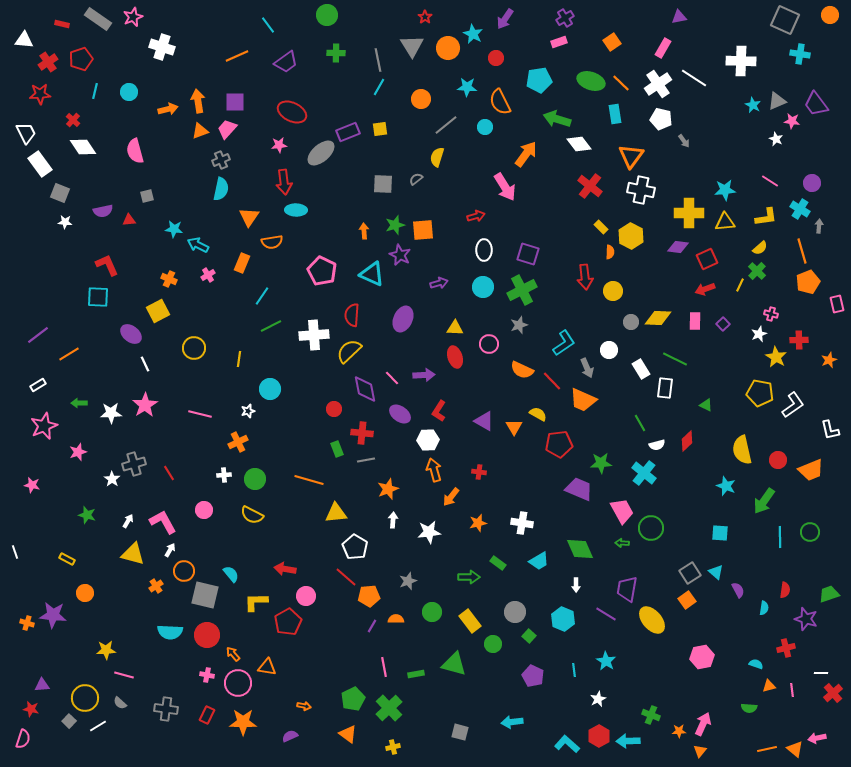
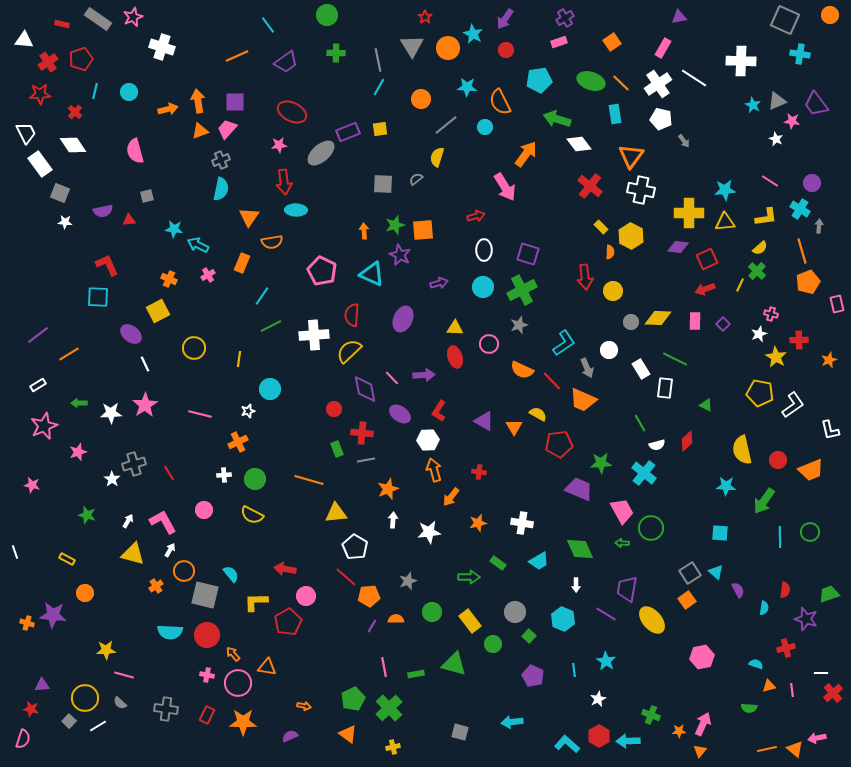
red circle at (496, 58): moved 10 px right, 8 px up
red cross at (73, 120): moved 2 px right, 8 px up
white diamond at (83, 147): moved 10 px left, 2 px up
cyan star at (726, 486): rotated 18 degrees counterclockwise
